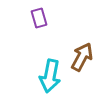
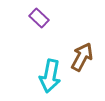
purple rectangle: rotated 30 degrees counterclockwise
